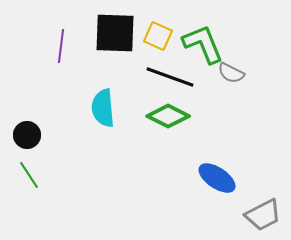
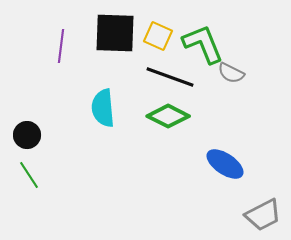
blue ellipse: moved 8 px right, 14 px up
